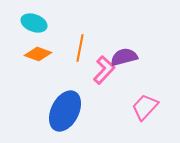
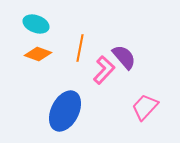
cyan ellipse: moved 2 px right, 1 px down
purple semicircle: rotated 64 degrees clockwise
